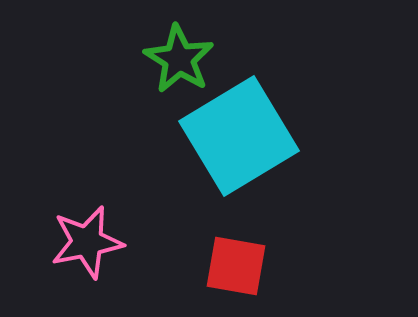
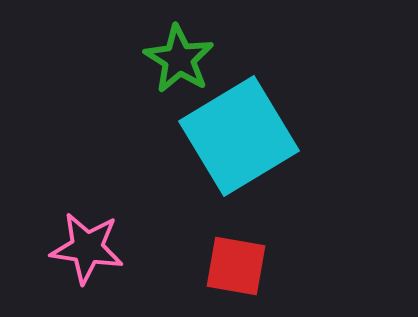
pink star: moved 6 px down; rotated 20 degrees clockwise
